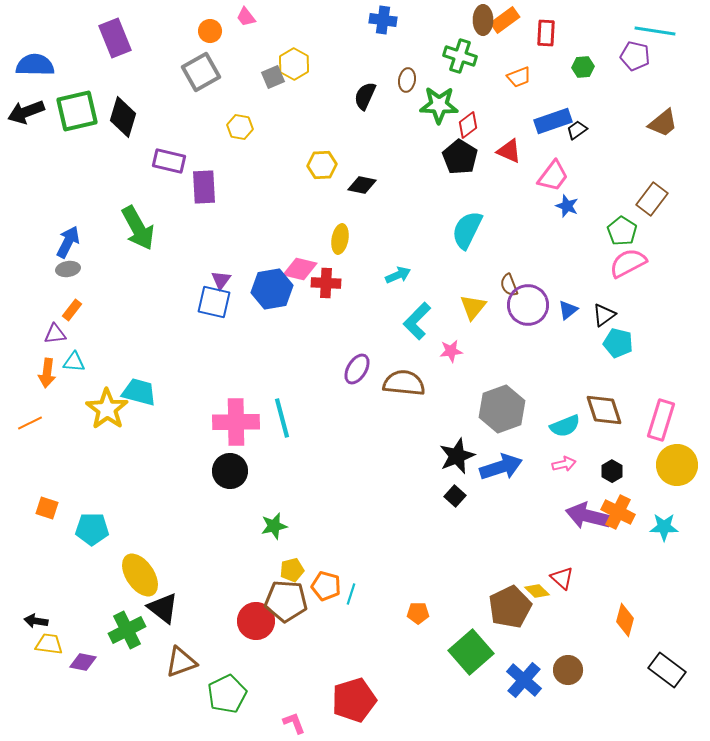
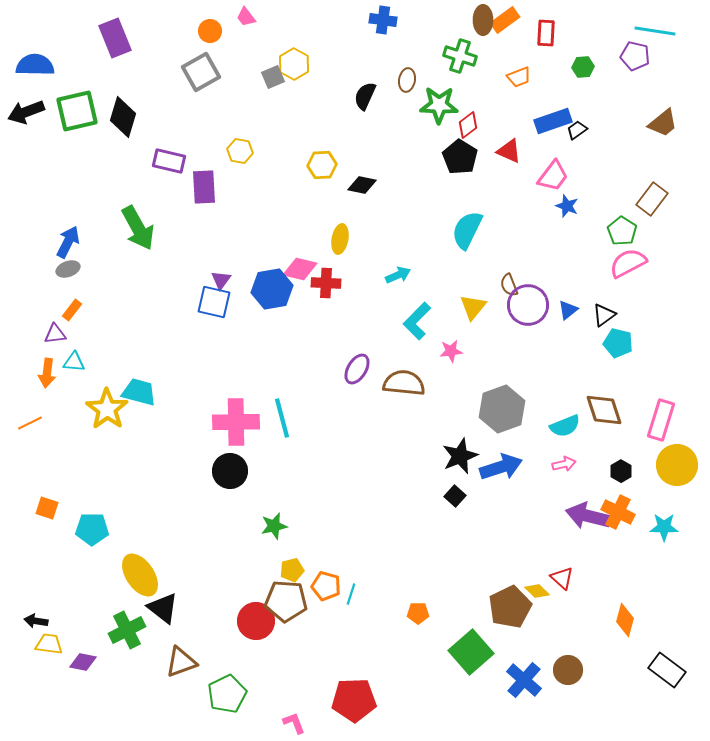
yellow hexagon at (240, 127): moved 24 px down
gray ellipse at (68, 269): rotated 10 degrees counterclockwise
black star at (457, 456): moved 3 px right
black hexagon at (612, 471): moved 9 px right
red pentagon at (354, 700): rotated 15 degrees clockwise
